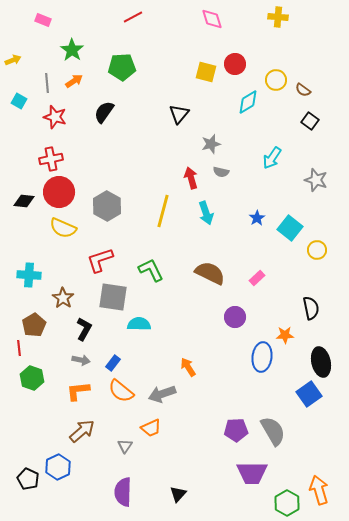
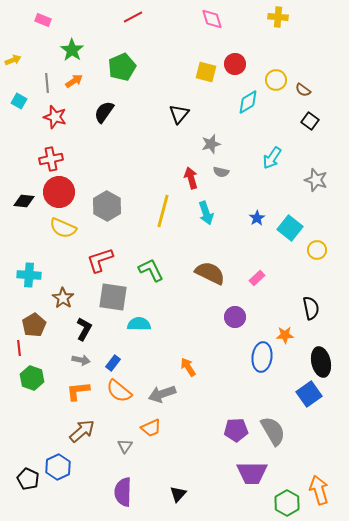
green pentagon at (122, 67): rotated 20 degrees counterclockwise
orange semicircle at (121, 391): moved 2 px left
